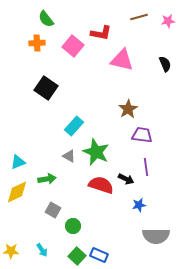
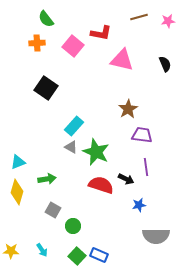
gray triangle: moved 2 px right, 9 px up
yellow diamond: rotated 50 degrees counterclockwise
